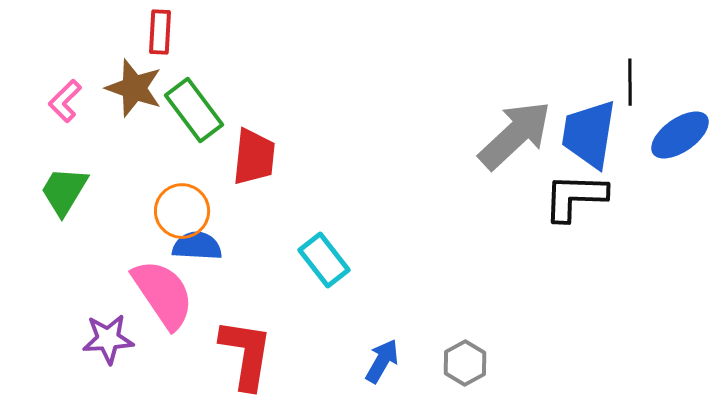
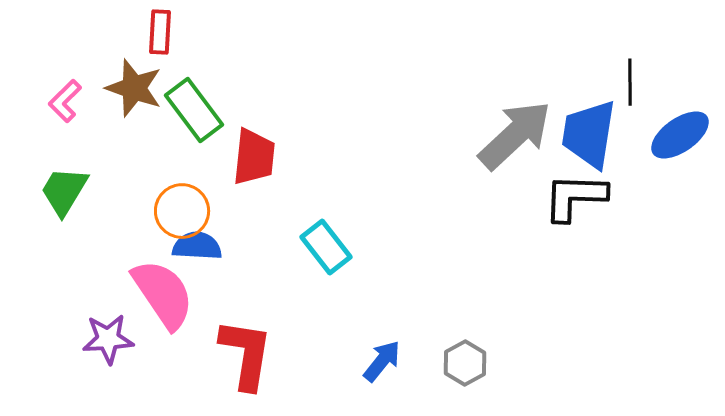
cyan rectangle: moved 2 px right, 13 px up
blue arrow: rotated 9 degrees clockwise
